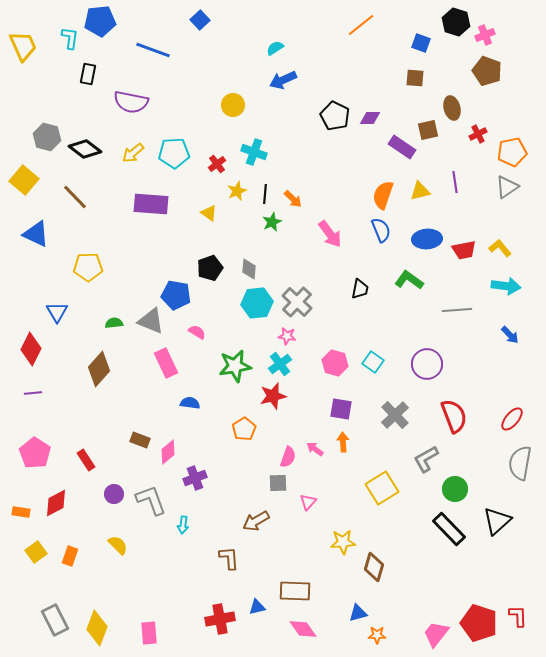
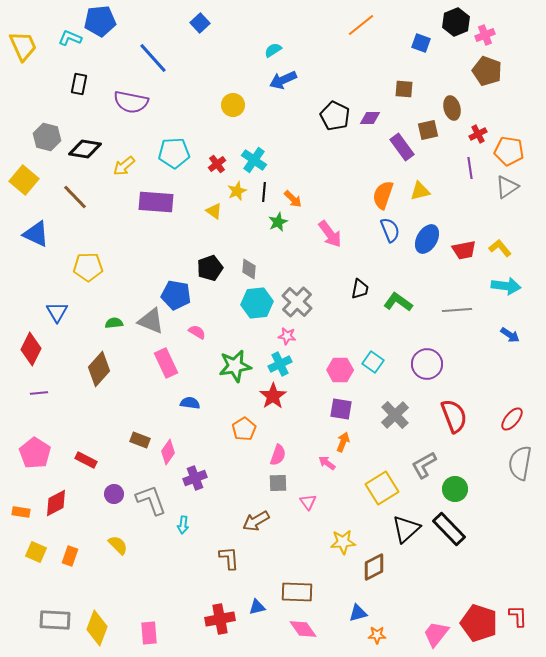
blue square at (200, 20): moved 3 px down
black hexagon at (456, 22): rotated 20 degrees clockwise
cyan L-shape at (70, 38): rotated 75 degrees counterclockwise
cyan semicircle at (275, 48): moved 2 px left, 2 px down
blue line at (153, 50): moved 8 px down; rotated 28 degrees clockwise
black rectangle at (88, 74): moved 9 px left, 10 px down
brown square at (415, 78): moved 11 px left, 11 px down
purple rectangle at (402, 147): rotated 20 degrees clockwise
black diamond at (85, 149): rotated 28 degrees counterclockwise
cyan cross at (254, 152): moved 8 px down; rotated 15 degrees clockwise
orange pentagon at (512, 152): moved 3 px left, 1 px up; rotated 20 degrees clockwise
yellow arrow at (133, 153): moved 9 px left, 13 px down
purple line at (455, 182): moved 15 px right, 14 px up
black line at (265, 194): moved 1 px left, 2 px up
purple rectangle at (151, 204): moved 5 px right, 2 px up
yellow triangle at (209, 213): moved 5 px right, 2 px up
green star at (272, 222): moved 6 px right
blue semicircle at (381, 230): moved 9 px right
blue ellipse at (427, 239): rotated 56 degrees counterclockwise
green L-shape at (409, 280): moved 11 px left, 22 px down
blue arrow at (510, 335): rotated 12 degrees counterclockwise
pink hexagon at (335, 363): moved 5 px right, 7 px down; rotated 15 degrees counterclockwise
cyan cross at (280, 364): rotated 10 degrees clockwise
purple line at (33, 393): moved 6 px right
red star at (273, 396): rotated 20 degrees counterclockwise
orange arrow at (343, 442): rotated 24 degrees clockwise
pink arrow at (315, 449): moved 12 px right, 14 px down
pink diamond at (168, 452): rotated 15 degrees counterclockwise
pink semicircle at (288, 457): moved 10 px left, 2 px up
gray L-shape at (426, 459): moved 2 px left, 6 px down
red rectangle at (86, 460): rotated 30 degrees counterclockwise
pink triangle at (308, 502): rotated 18 degrees counterclockwise
black triangle at (497, 521): moved 91 px left, 8 px down
yellow square at (36, 552): rotated 30 degrees counterclockwise
brown diamond at (374, 567): rotated 48 degrees clockwise
brown rectangle at (295, 591): moved 2 px right, 1 px down
gray rectangle at (55, 620): rotated 60 degrees counterclockwise
